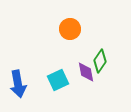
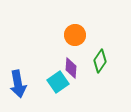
orange circle: moved 5 px right, 6 px down
purple diamond: moved 15 px left, 4 px up; rotated 15 degrees clockwise
cyan square: moved 2 px down; rotated 10 degrees counterclockwise
